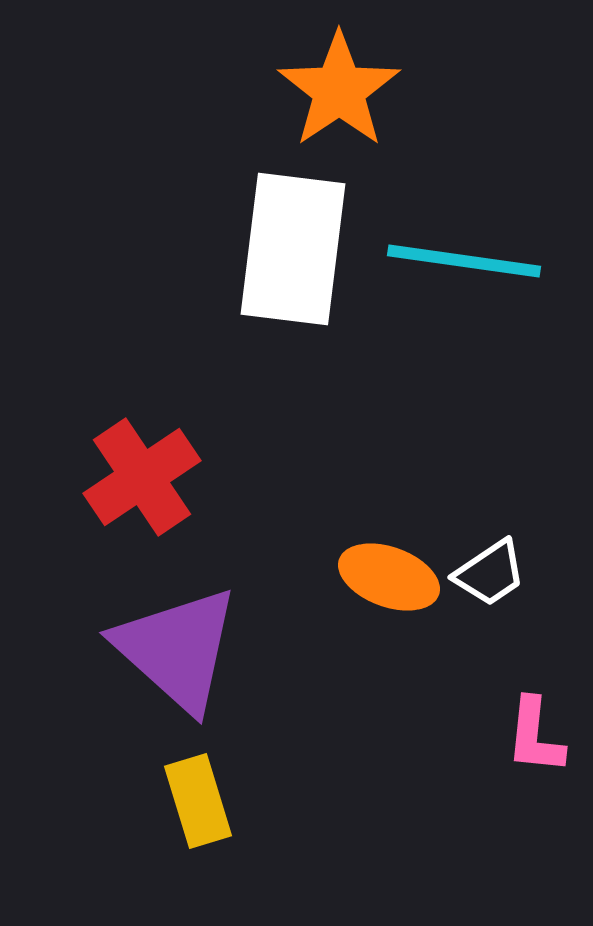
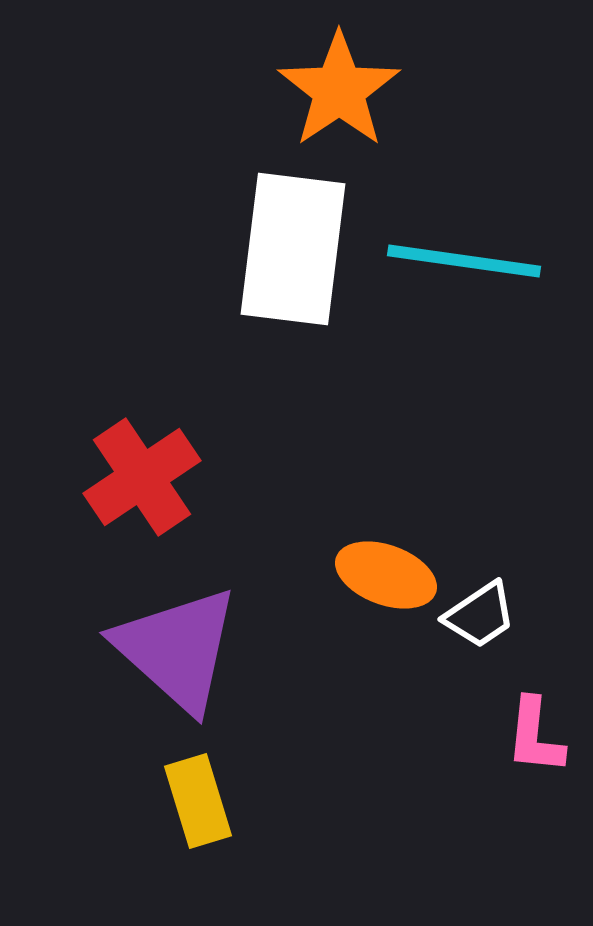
white trapezoid: moved 10 px left, 42 px down
orange ellipse: moved 3 px left, 2 px up
